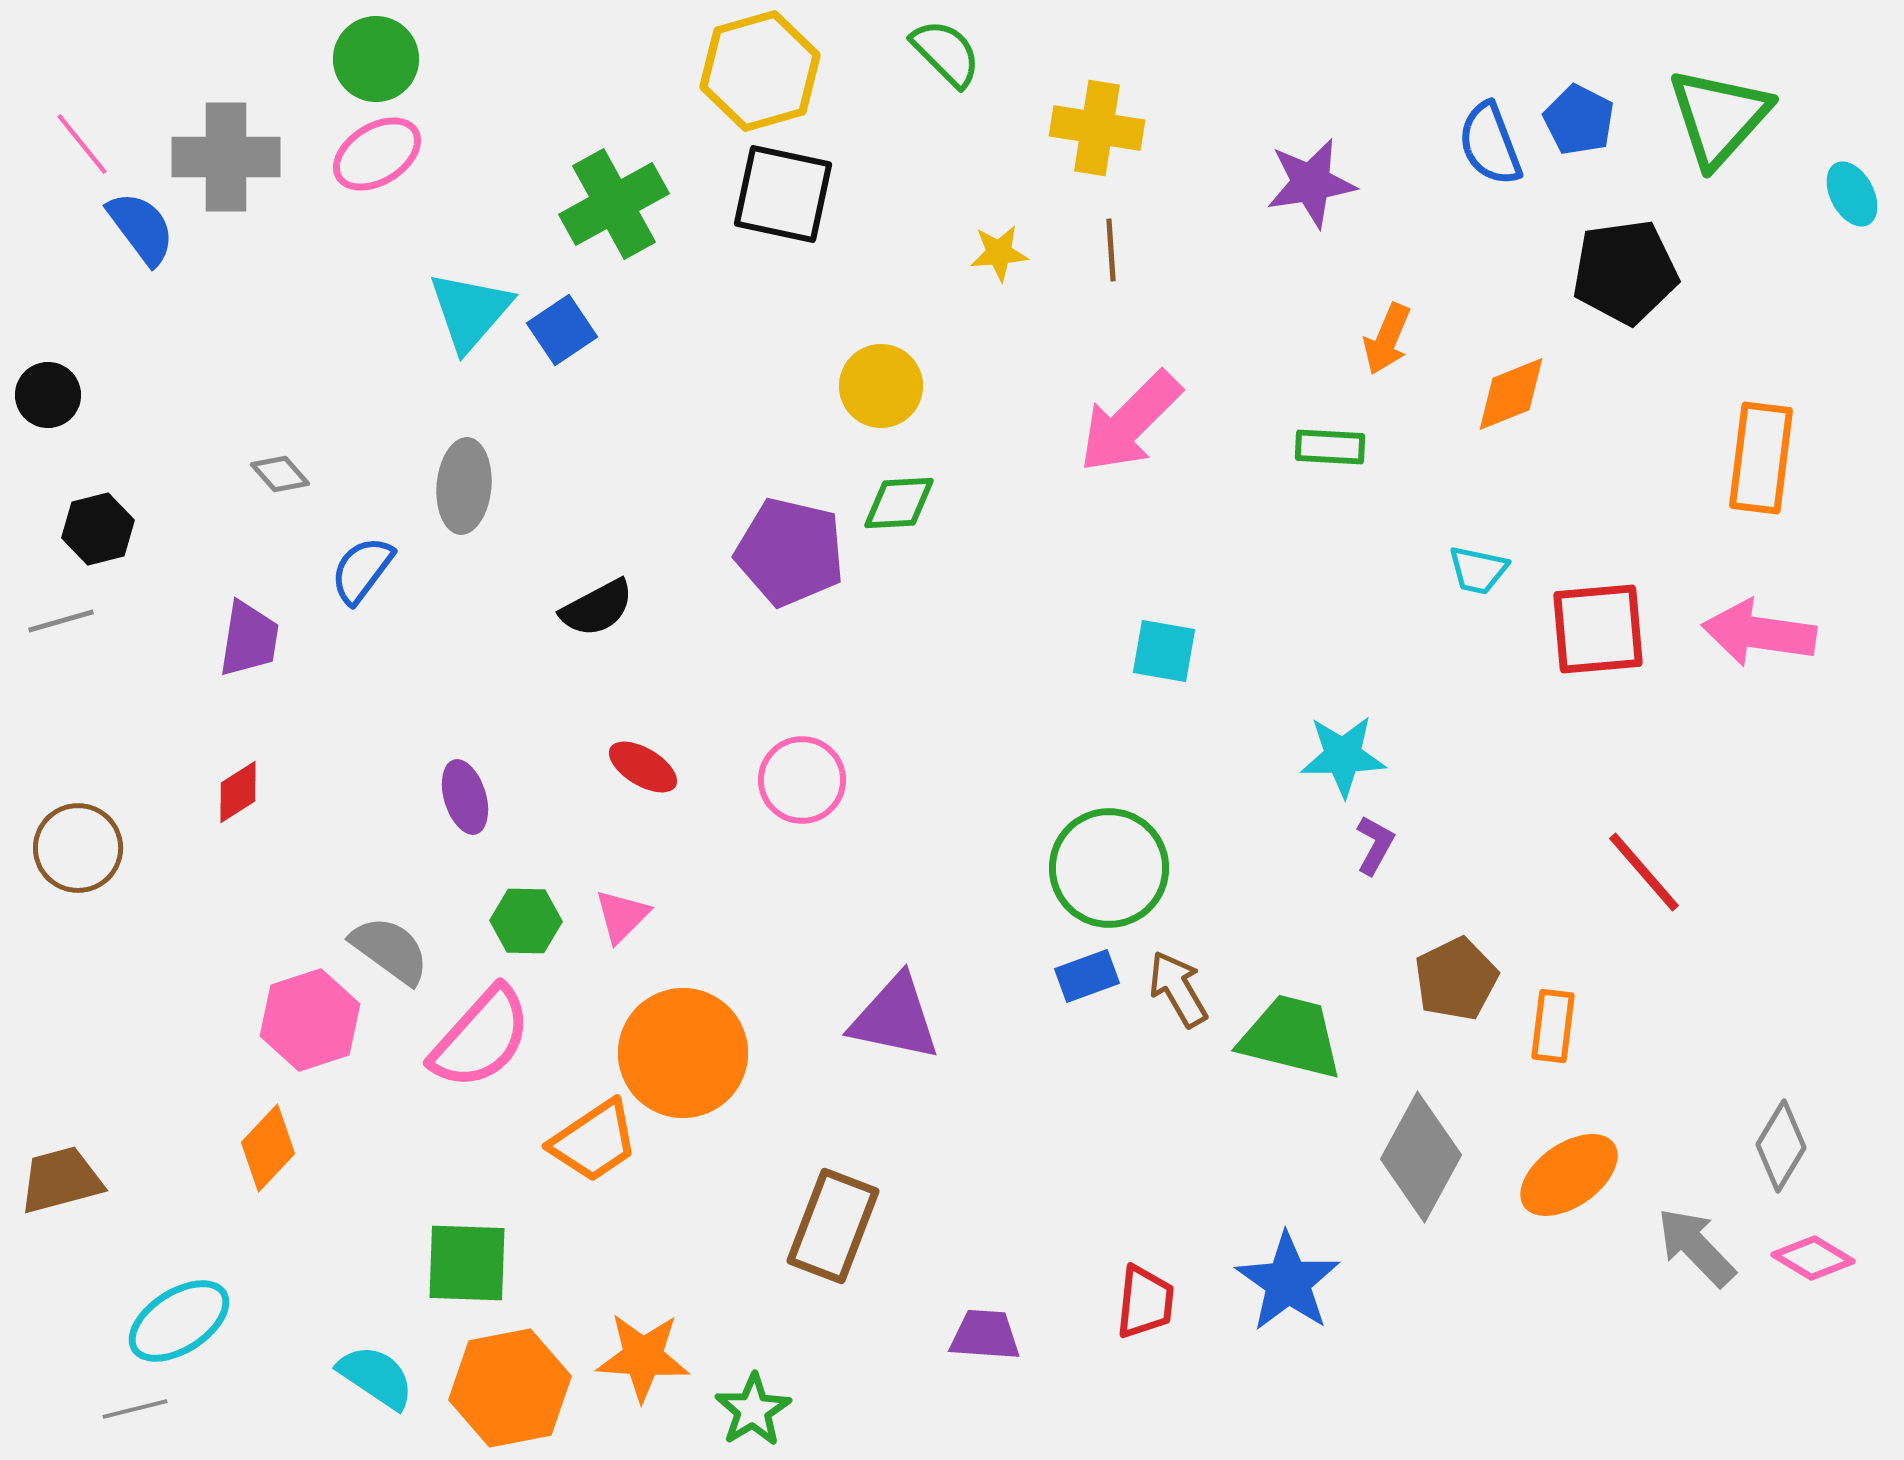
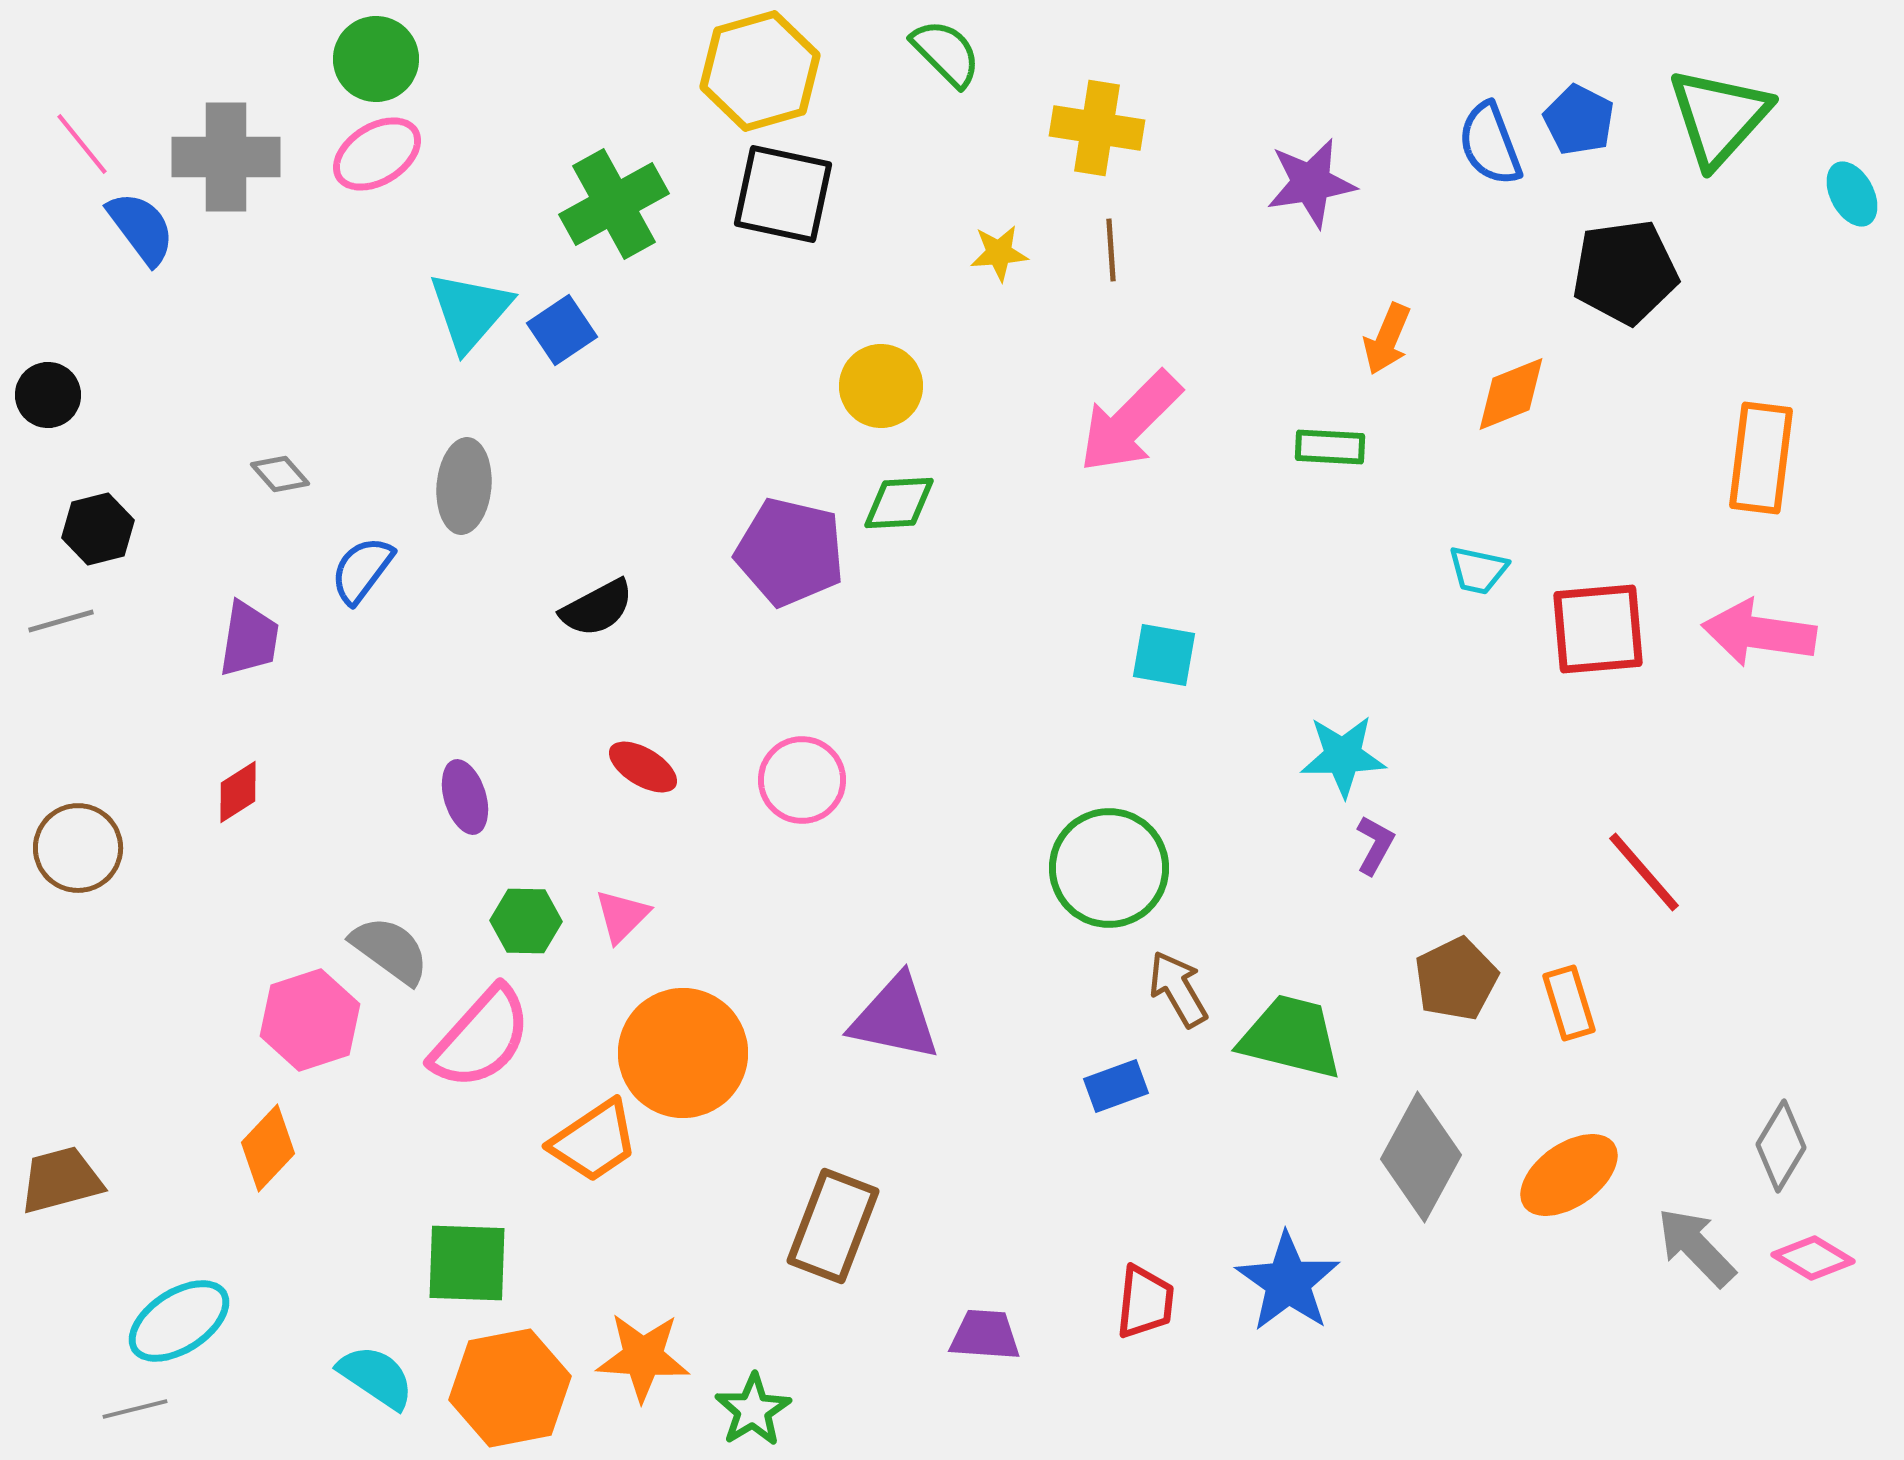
cyan square at (1164, 651): moved 4 px down
blue rectangle at (1087, 976): moved 29 px right, 110 px down
orange rectangle at (1553, 1026): moved 16 px right, 23 px up; rotated 24 degrees counterclockwise
